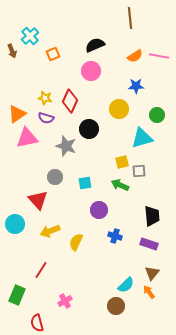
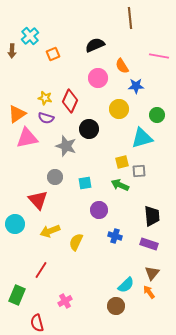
brown arrow: rotated 24 degrees clockwise
orange semicircle: moved 13 px left, 10 px down; rotated 91 degrees clockwise
pink circle: moved 7 px right, 7 px down
